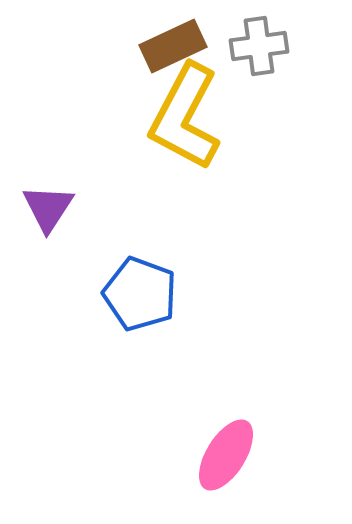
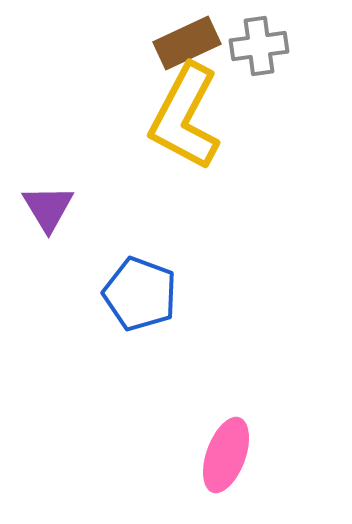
brown rectangle: moved 14 px right, 3 px up
purple triangle: rotated 4 degrees counterclockwise
pink ellipse: rotated 12 degrees counterclockwise
